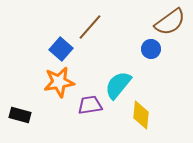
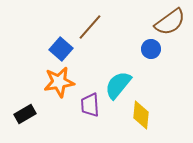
purple trapezoid: rotated 85 degrees counterclockwise
black rectangle: moved 5 px right, 1 px up; rotated 45 degrees counterclockwise
